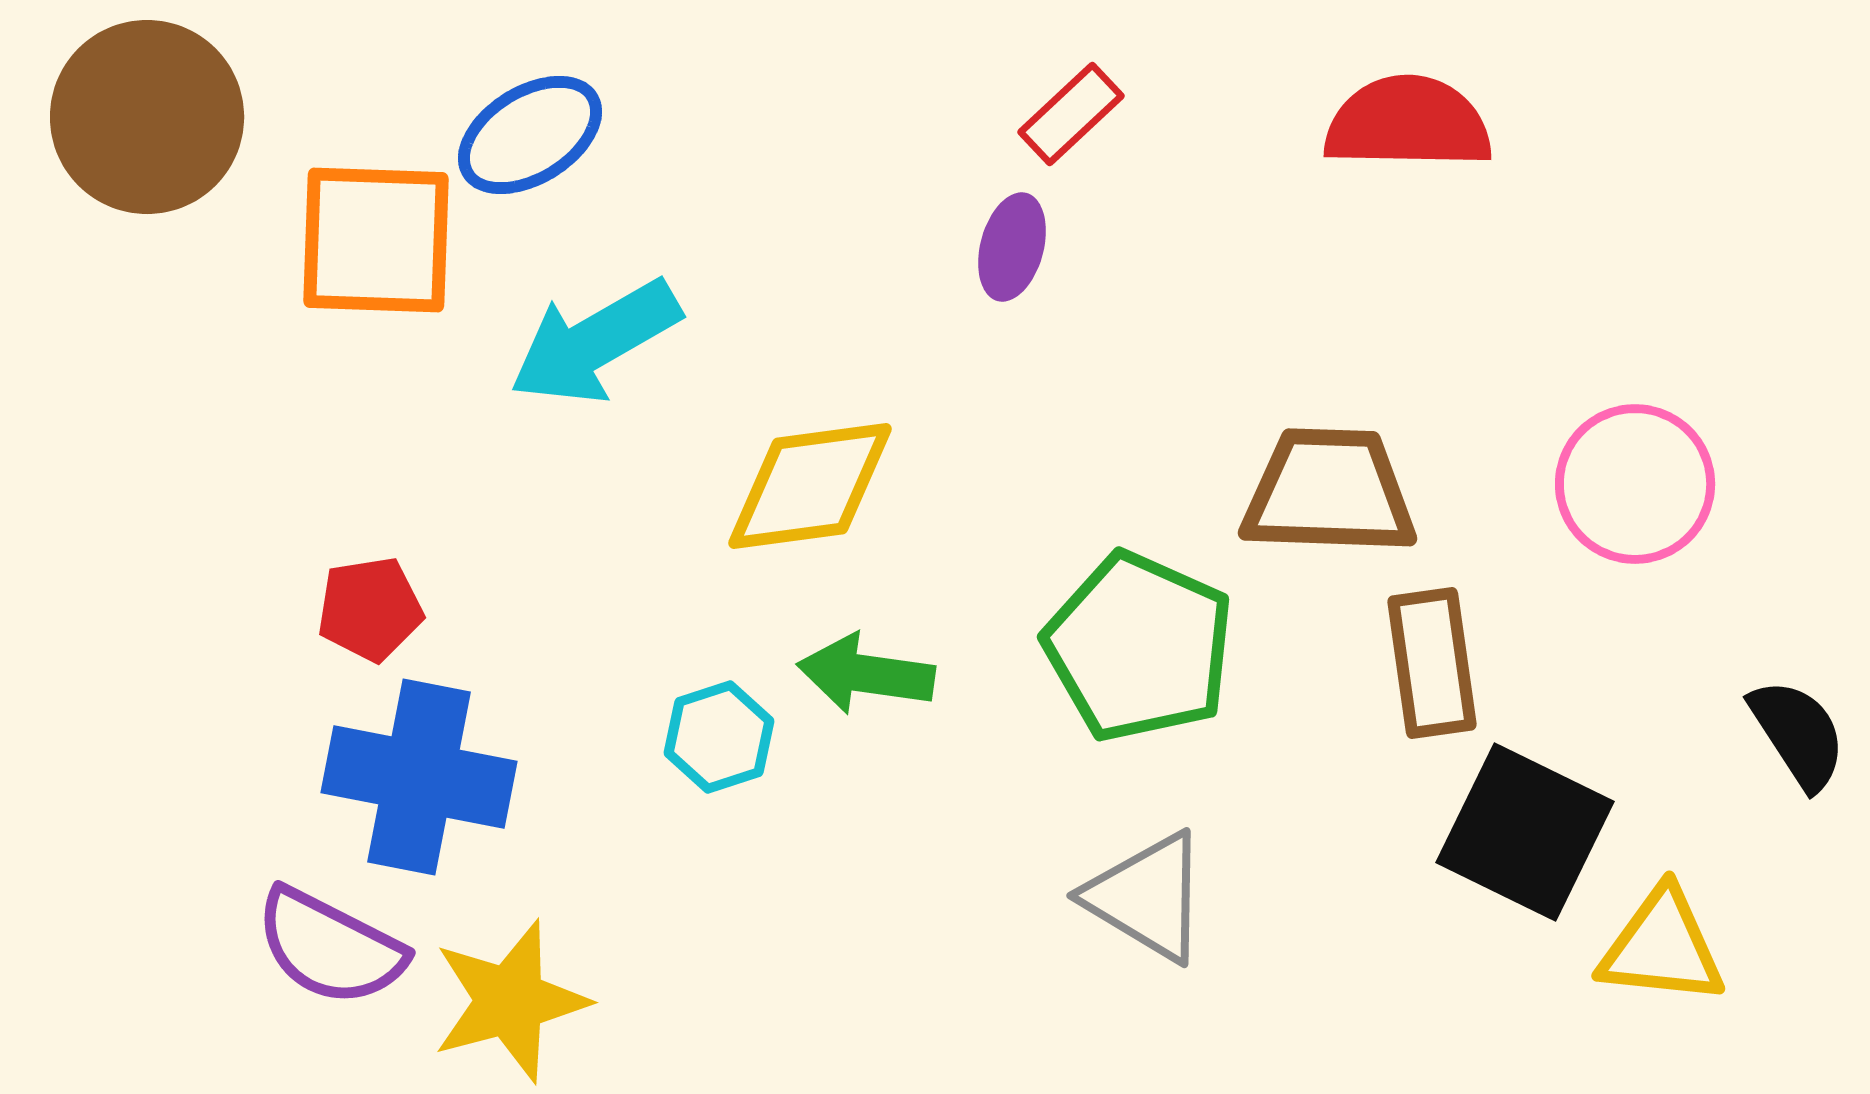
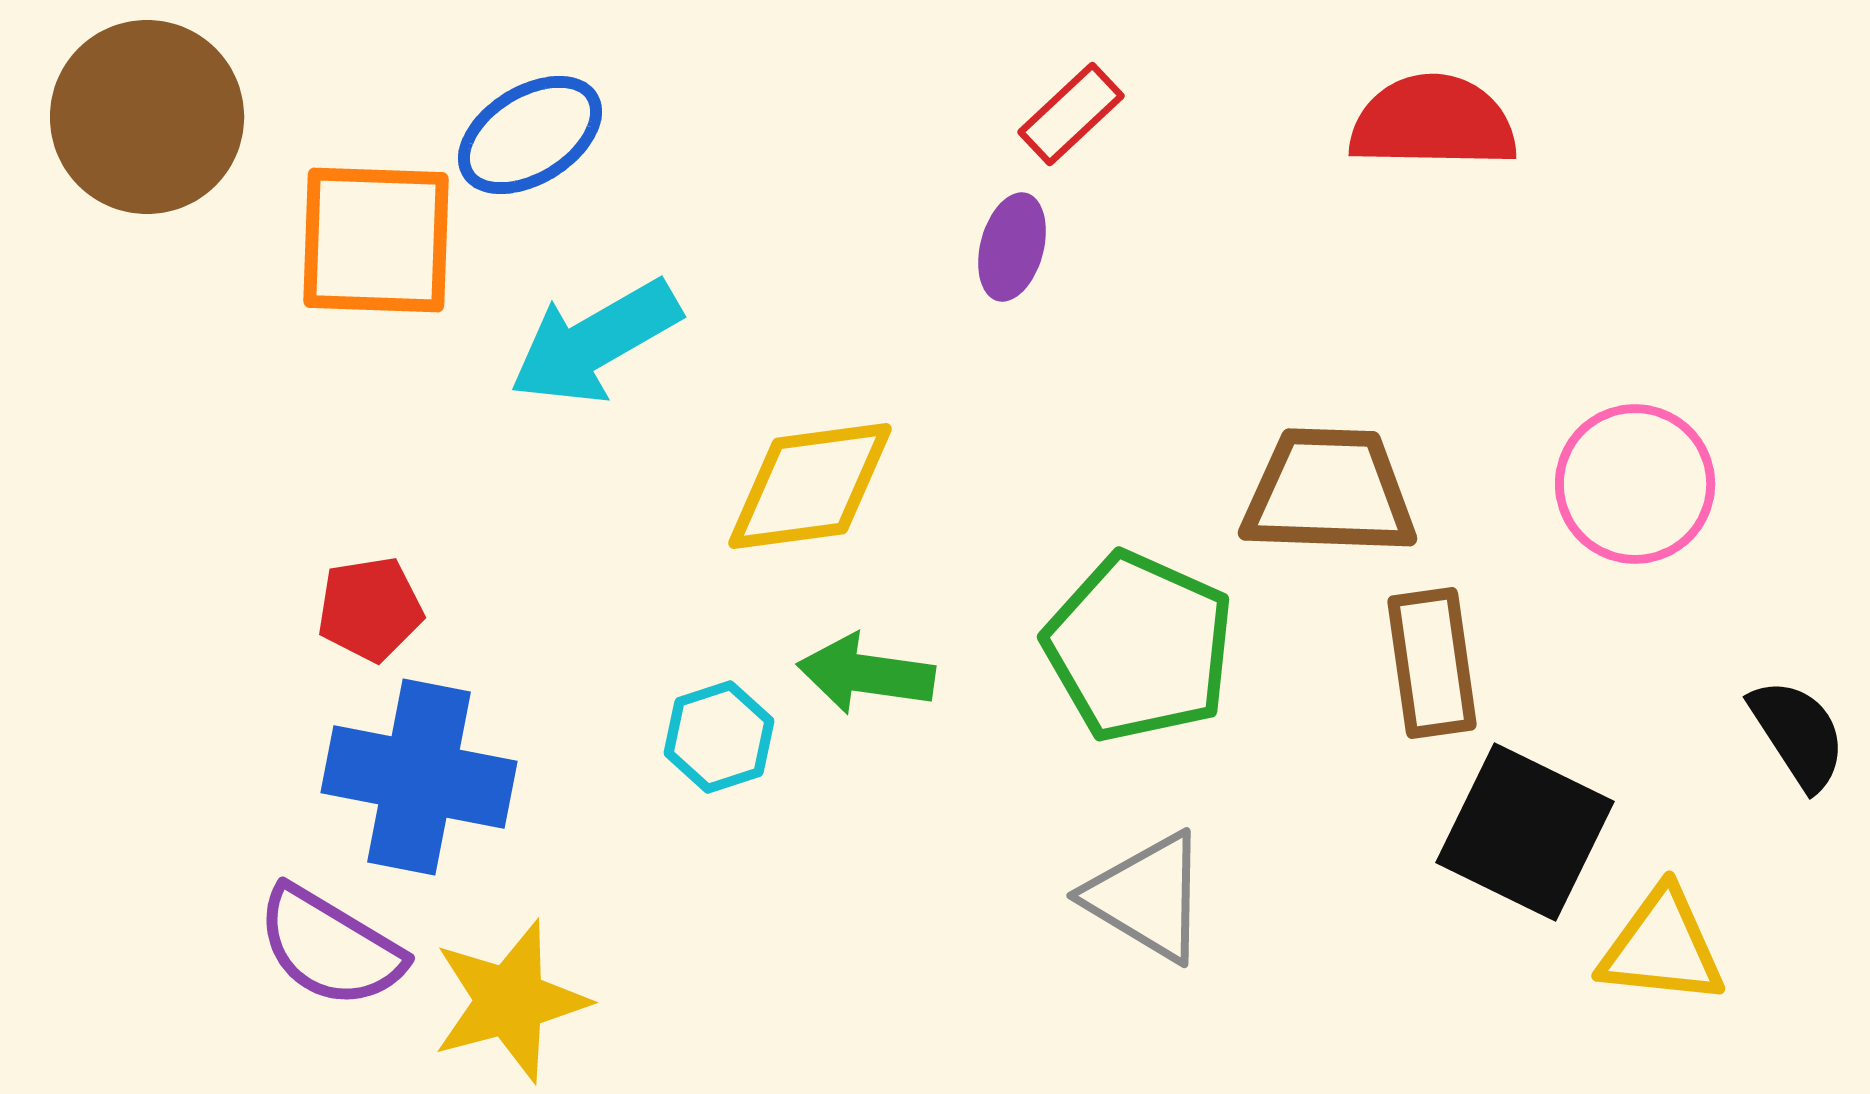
red semicircle: moved 25 px right, 1 px up
purple semicircle: rotated 4 degrees clockwise
